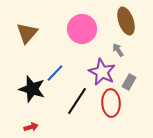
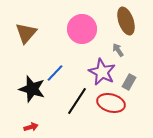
brown triangle: moved 1 px left
red ellipse: rotated 72 degrees counterclockwise
